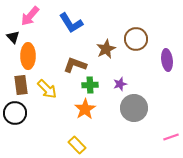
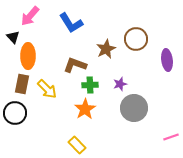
brown rectangle: moved 1 px right, 1 px up; rotated 18 degrees clockwise
